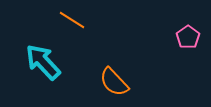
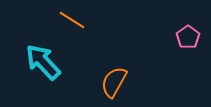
orange semicircle: rotated 72 degrees clockwise
